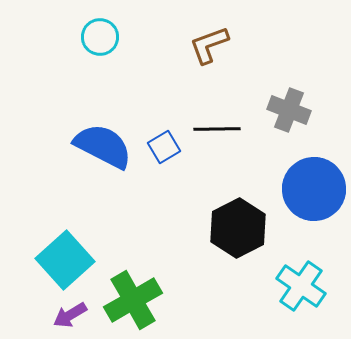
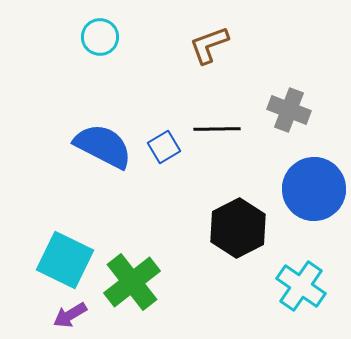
cyan square: rotated 22 degrees counterclockwise
green cross: moved 1 px left, 18 px up; rotated 8 degrees counterclockwise
